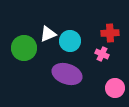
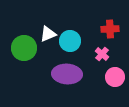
red cross: moved 4 px up
pink cross: rotated 16 degrees clockwise
purple ellipse: rotated 16 degrees counterclockwise
pink circle: moved 11 px up
